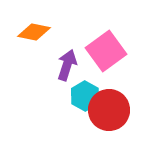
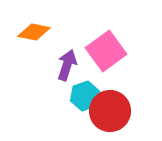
cyan hexagon: rotated 12 degrees clockwise
red circle: moved 1 px right, 1 px down
